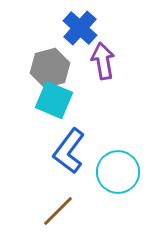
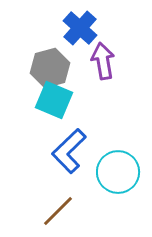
blue L-shape: rotated 9 degrees clockwise
